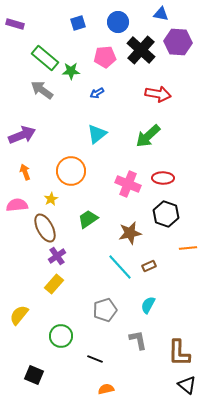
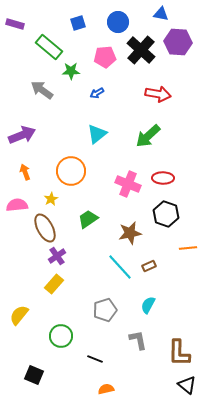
green rectangle: moved 4 px right, 11 px up
